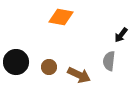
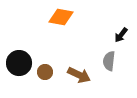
black circle: moved 3 px right, 1 px down
brown circle: moved 4 px left, 5 px down
